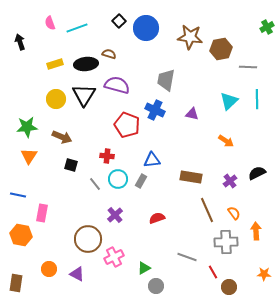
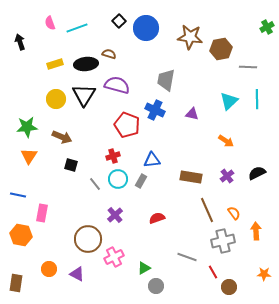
red cross at (107, 156): moved 6 px right; rotated 24 degrees counterclockwise
purple cross at (230, 181): moved 3 px left, 5 px up
gray cross at (226, 242): moved 3 px left, 1 px up; rotated 10 degrees counterclockwise
